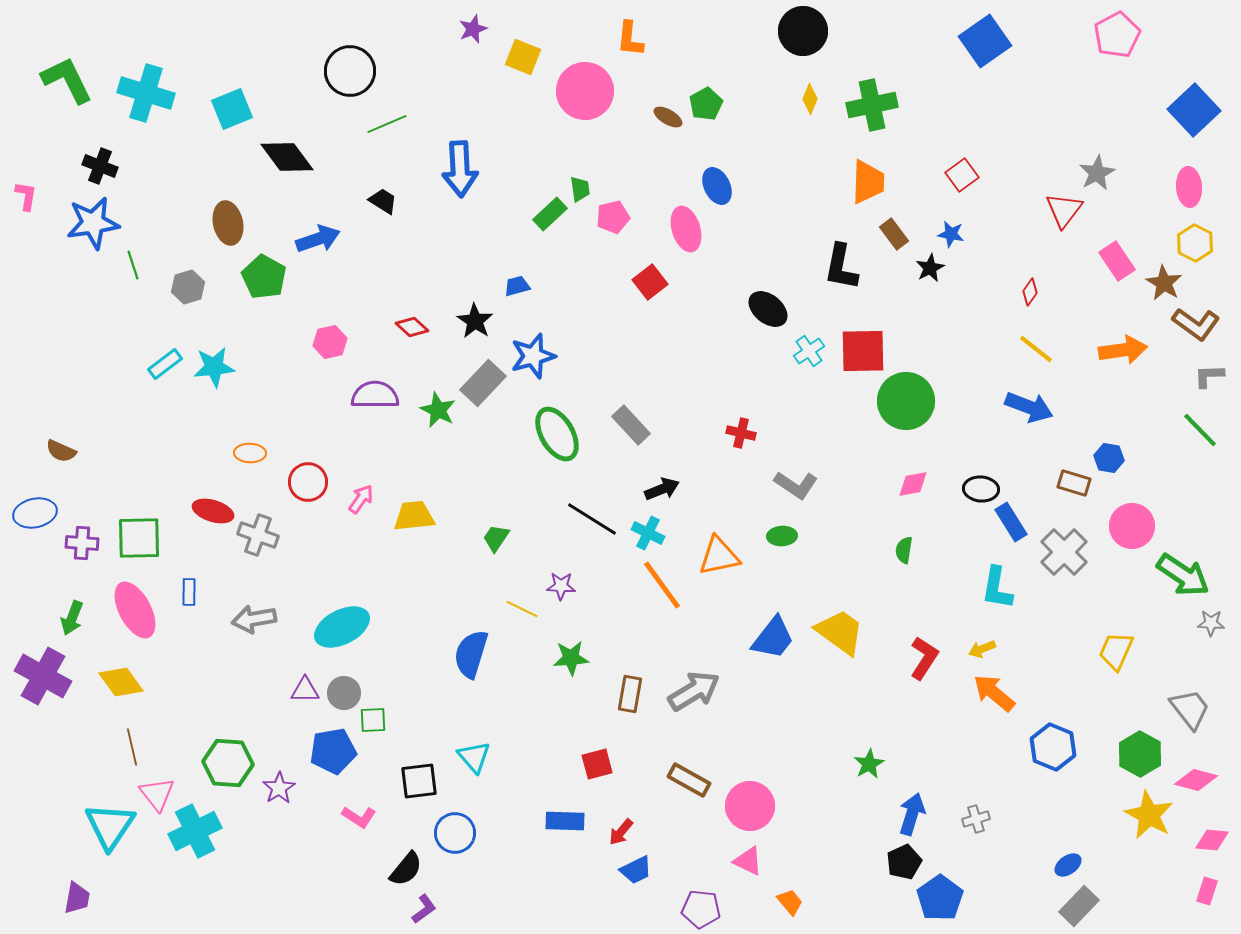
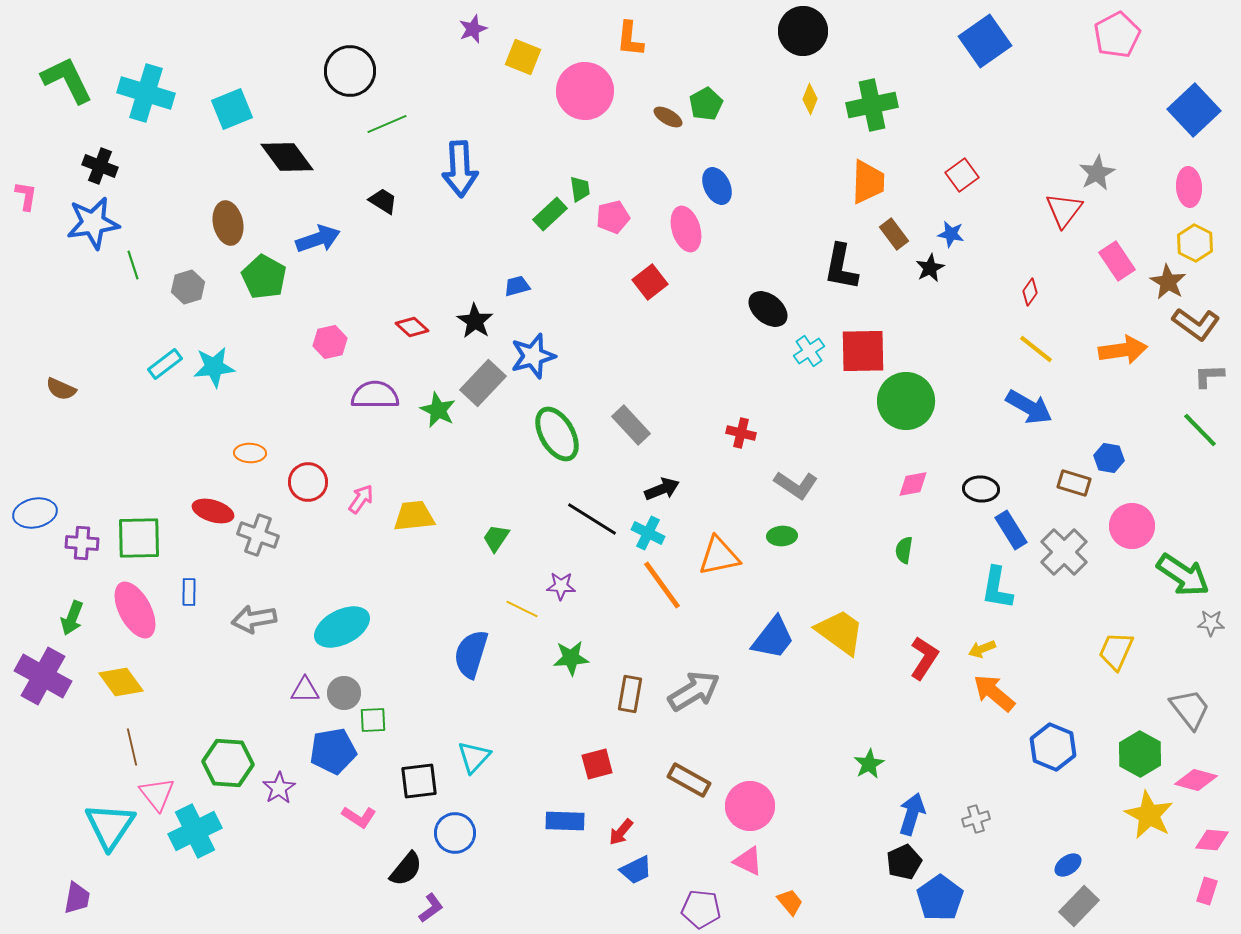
brown star at (1164, 283): moved 4 px right, 1 px up
blue arrow at (1029, 407): rotated 9 degrees clockwise
brown semicircle at (61, 451): moved 62 px up
blue rectangle at (1011, 522): moved 8 px down
cyan triangle at (474, 757): rotated 24 degrees clockwise
purple L-shape at (424, 909): moved 7 px right, 1 px up
